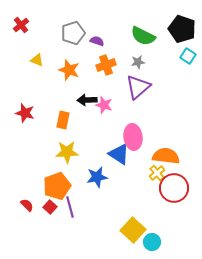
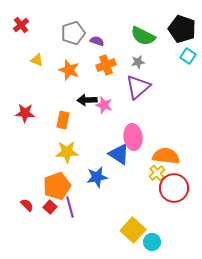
red star: rotated 12 degrees counterclockwise
